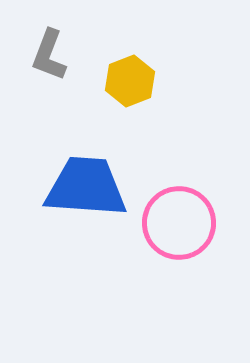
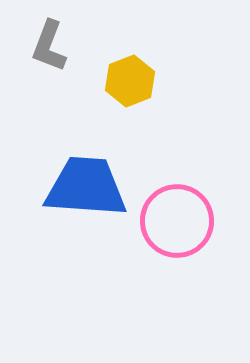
gray L-shape: moved 9 px up
pink circle: moved 2 px left, 2 px up
